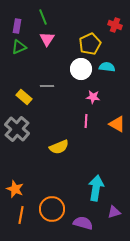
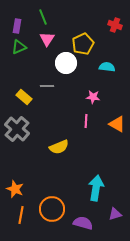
yellow pentagon: moved 7 px left
white circle: moved 15 px left, 6 px up
purple triangle: moved 1 px right, 2 px down
